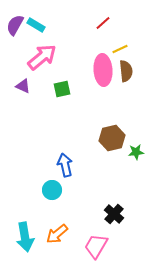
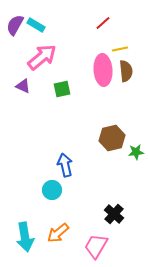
yellow line: rotated 14 degrees clockwise
orange arrow: moved 1 px right, 1 px up
